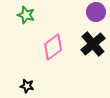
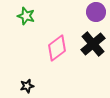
green star: moved 1 px down
pink diamond: moved 4 px right, 1 px down
black star: rotated 24 degrees counterclockwise
